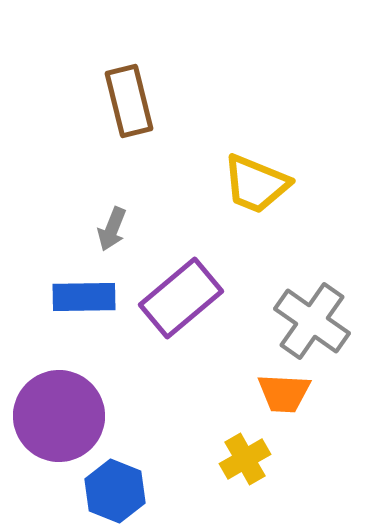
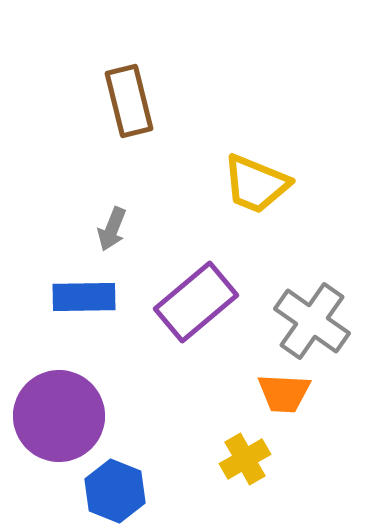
purple rectangle: moved 15 px right, 4 px down
